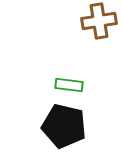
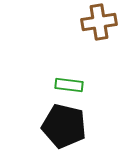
brown cross: moved 1 px down
